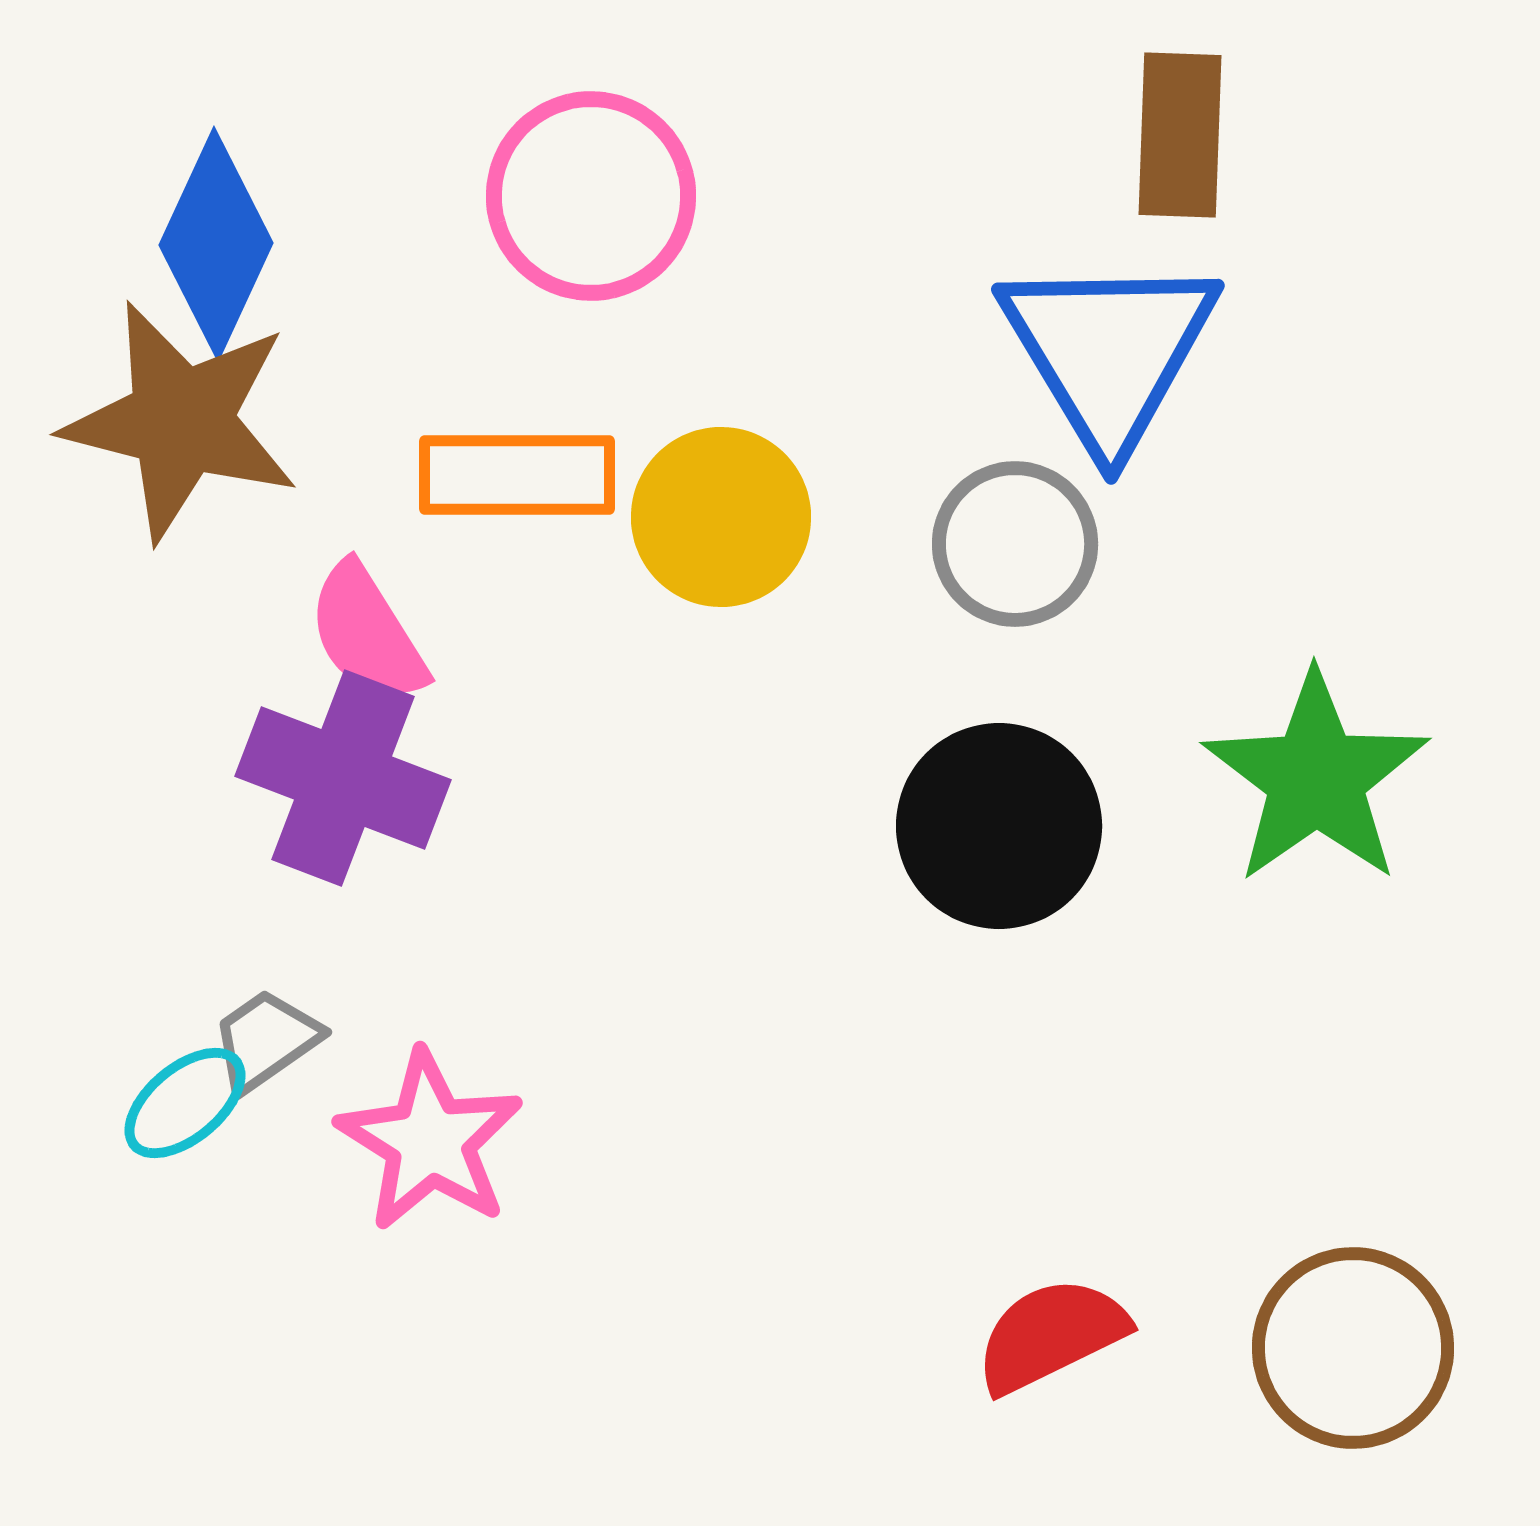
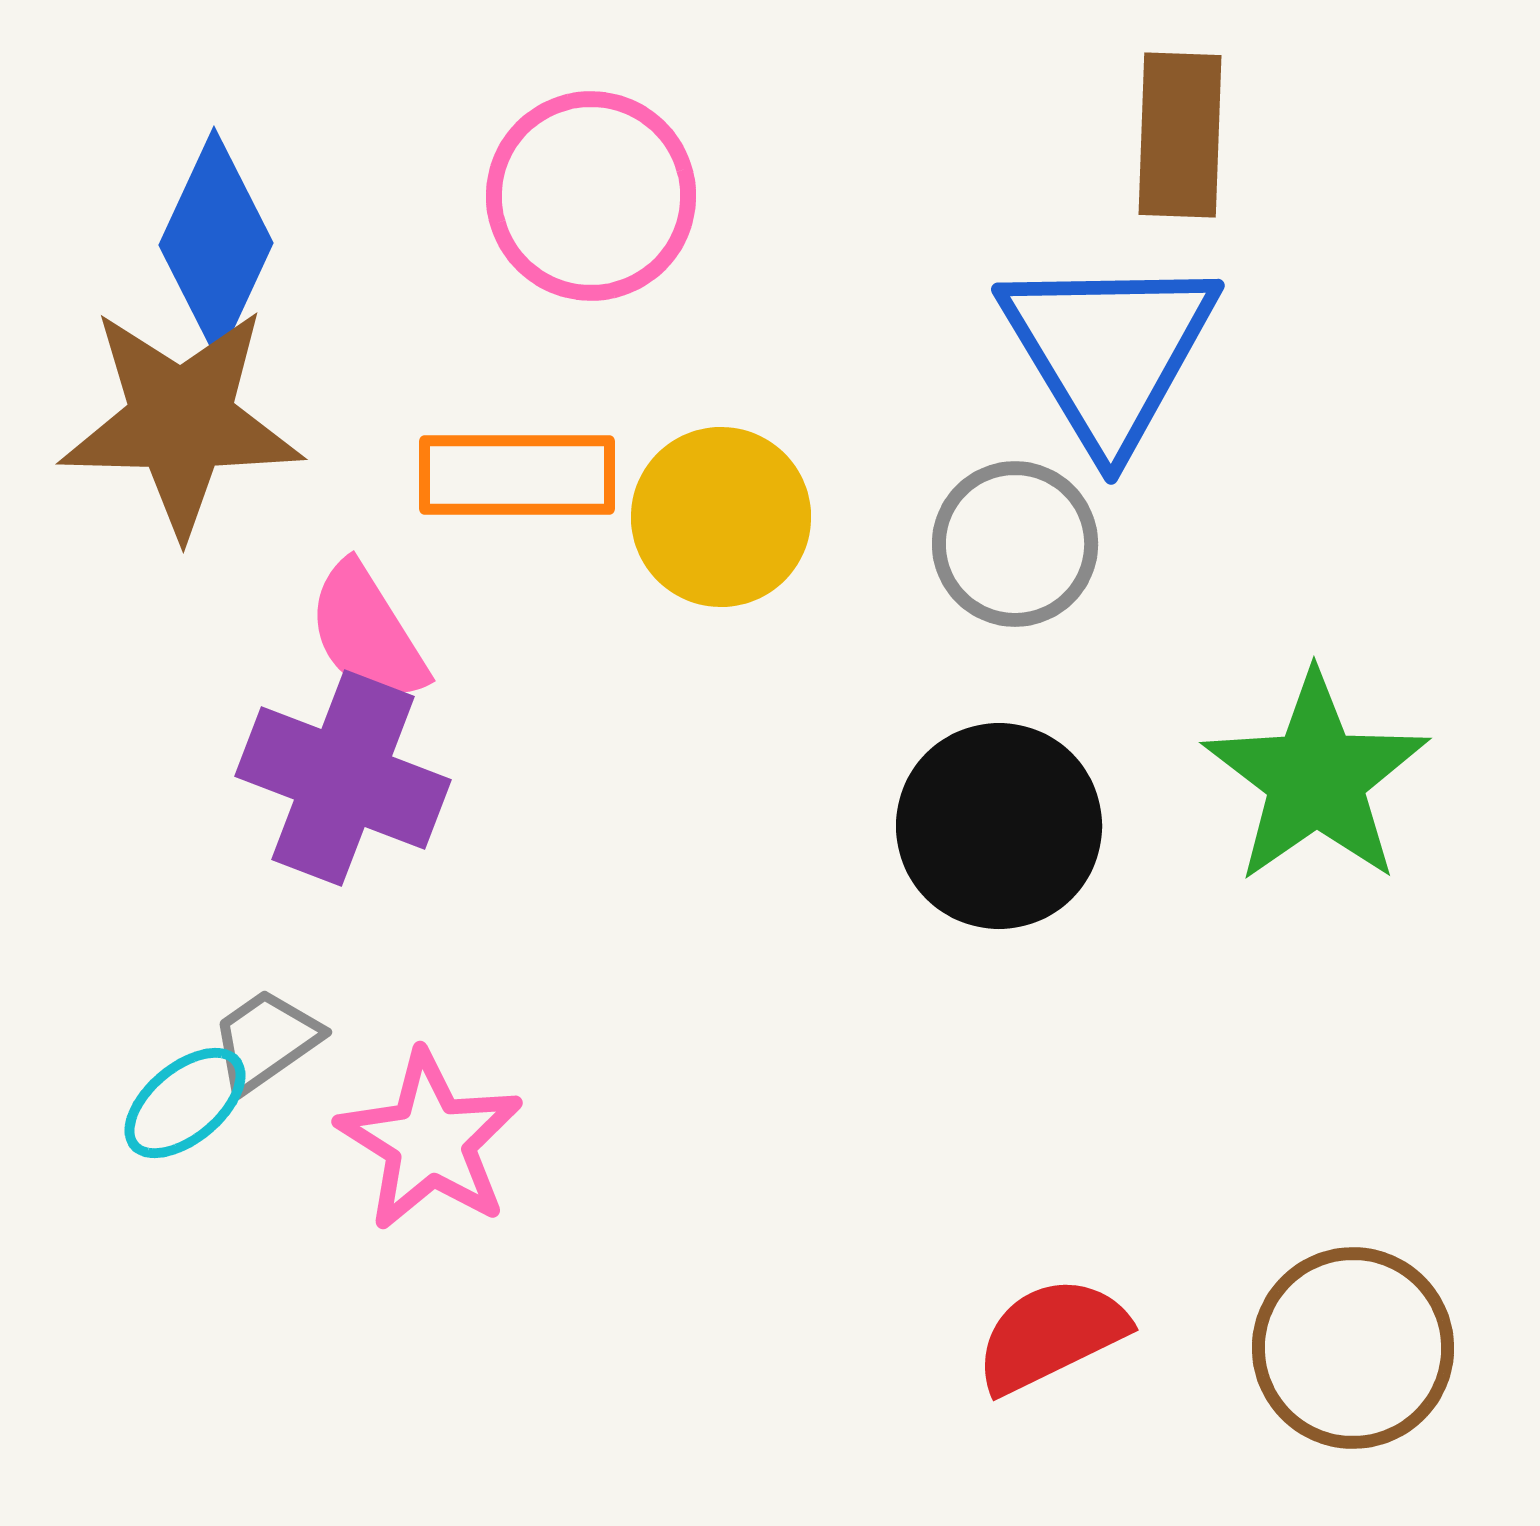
brown star: rotated 13 degrees counterclockwise
